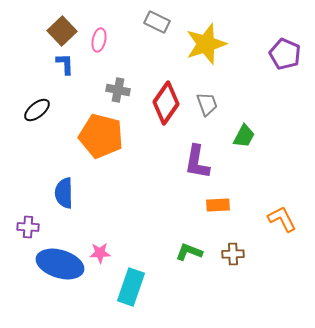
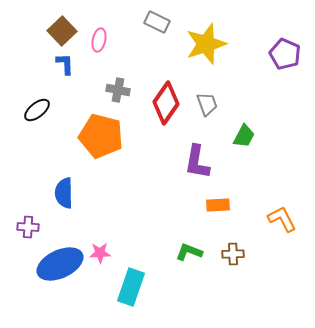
blue ellipse: rotated 42 degrees counterclockwise
